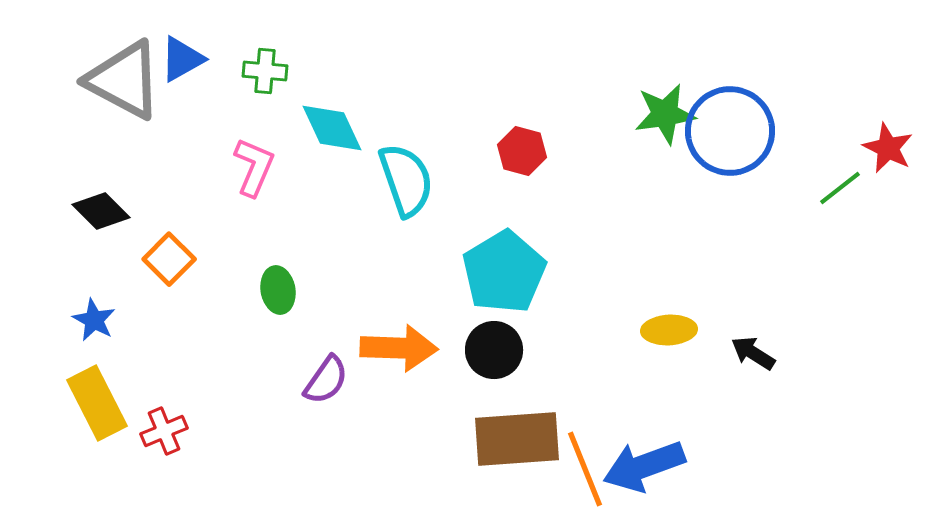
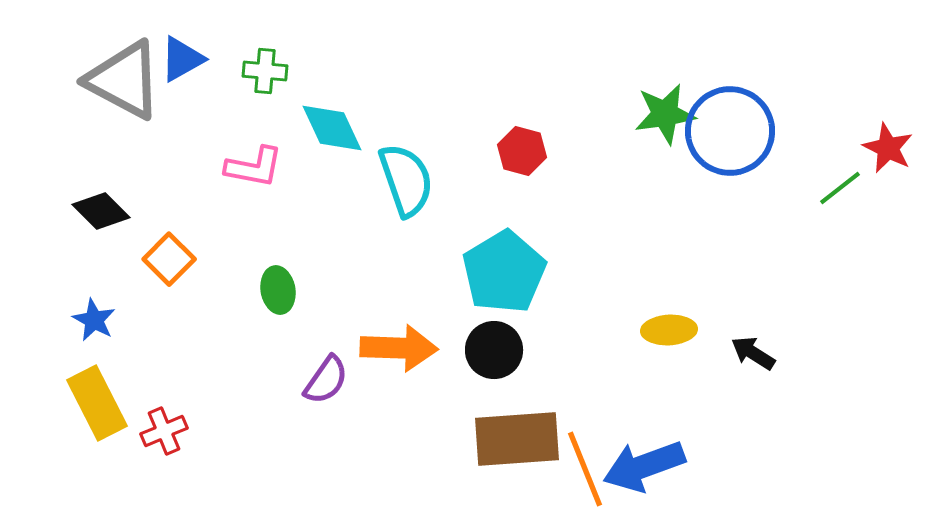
pink L-shape: rotated 78 degrees clockwise
